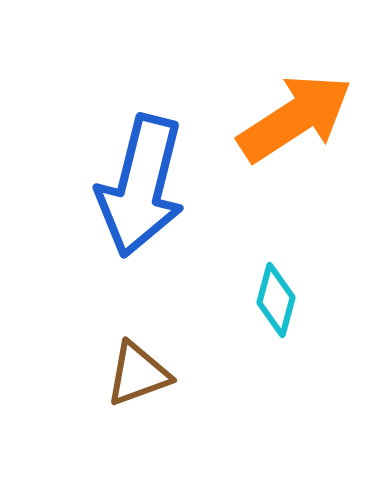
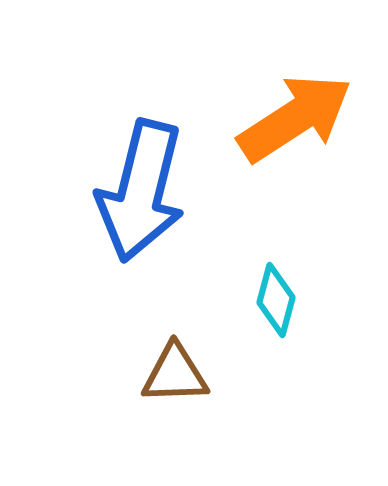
blue arrow: moved 5 px down
brown triangle: moved 37 px right; rotated 18 degrees clockwise
